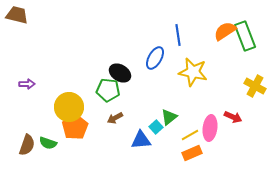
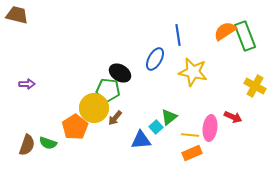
blue ellipse: moved 1 px down
yellow circle: moved 25 px right, 1 px down
brown arrow: rotated 21 degrees counterclockwise
yellow line: rotated 36 degrees clockwise
